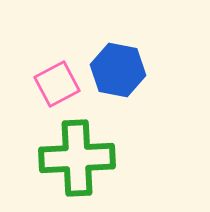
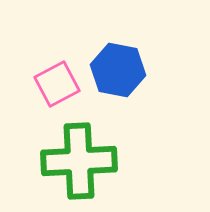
green cross: moved 2 px right, 3 px down
